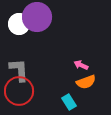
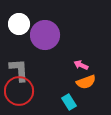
purple circle: moved 8 px right, 18 px down
